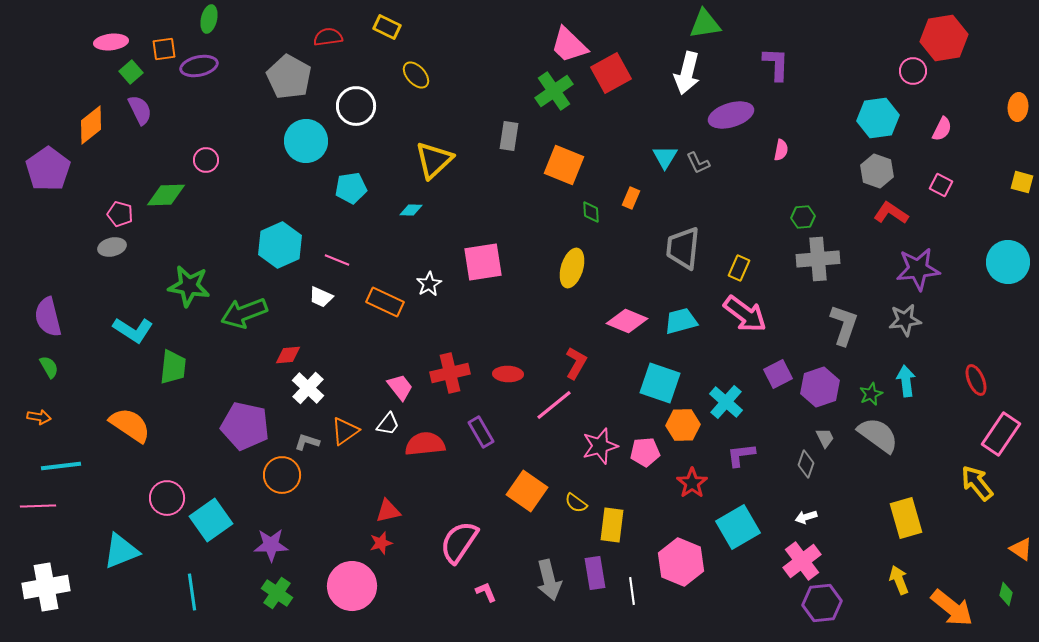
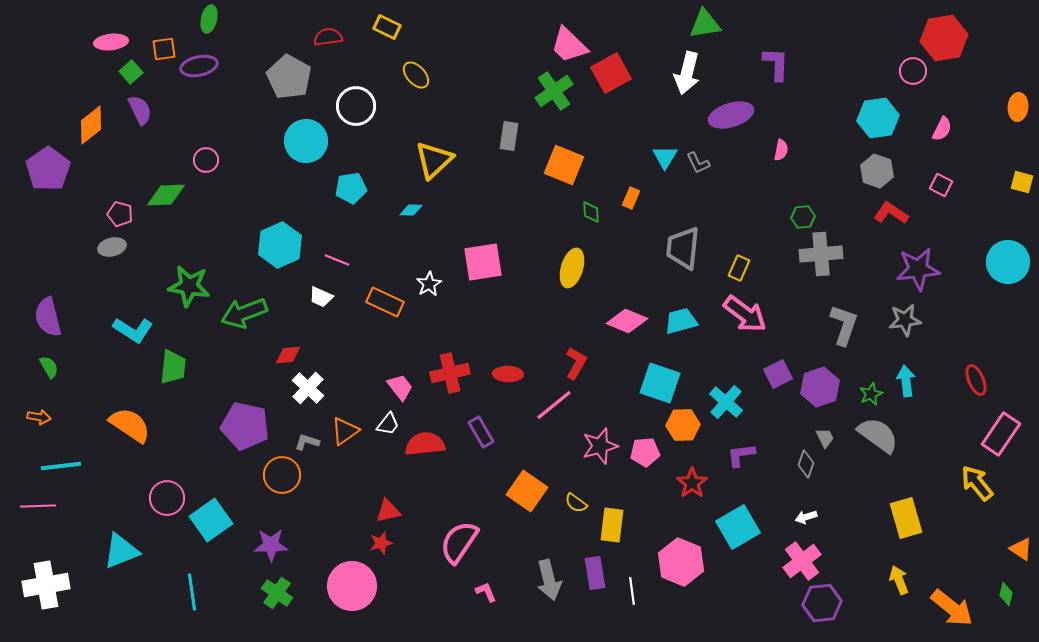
gray cross at (818, 259): moved 3 px right, 5 px up
white cross at (46, 587): moved 2 px up
